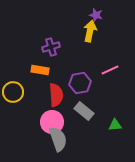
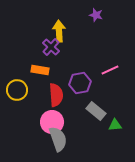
yellow arrow: moved 31 px left; rotated 15 degrees counterclockwise
purple cross: rotated 30 degrees counterclockwise
yellow circle: moved 4 px right, 2 px up
gray rectangle: moved 12 px right
